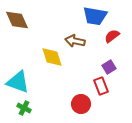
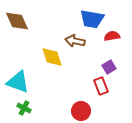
blue trapezoid: moved 3 px left, 3 px down
brown diamond: moved 1 px down
red semicircle: rotated 28 degrees clockwise
red circle: moved 7 px down
